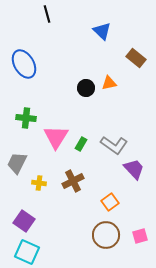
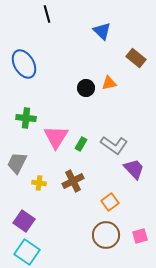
cyan square: rotated 10 degrees clockwise
